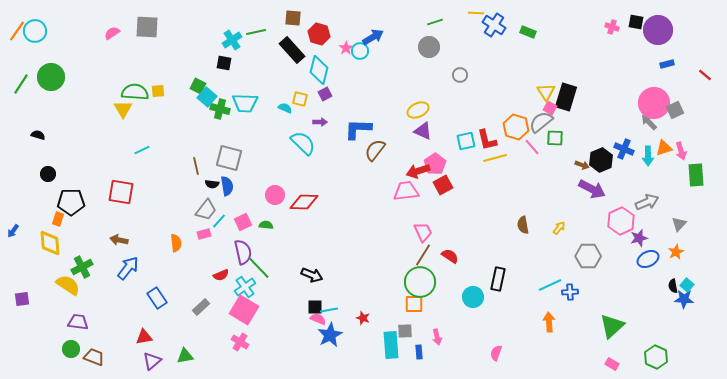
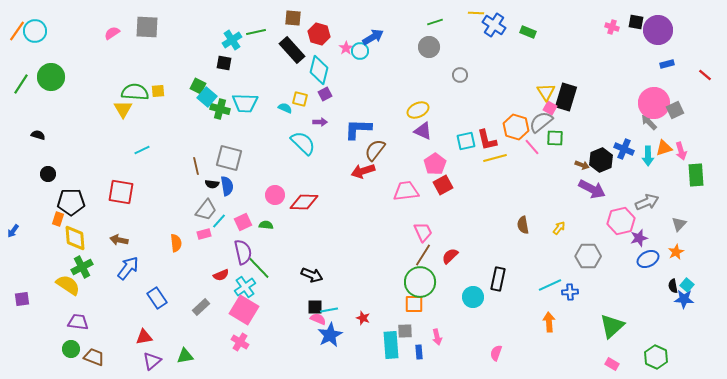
red arrow at (418, 171): moved 55 px left
pink hexagon at (621, 221): rotated 12 degrees clockwise
yellow diamond at (50, 243): moved 25 px right, 5 px up
red semicircle at (450, 256): rotated 78 degrees counterclockwise
